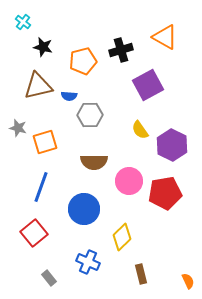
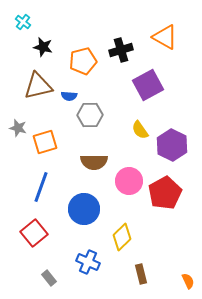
red pentagon: rotated 20 degrees counterclockwise
